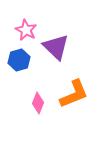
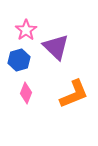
pink star: rotated 10 degrees clockwise
pink diamond: moved 12 px left, 10 px up
